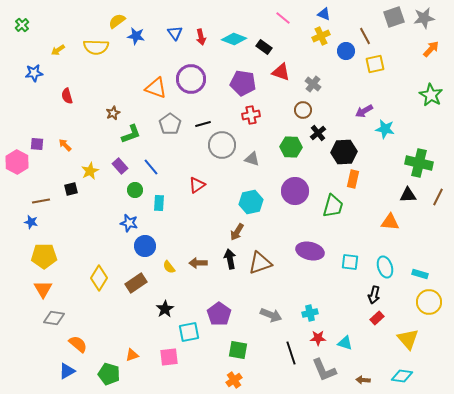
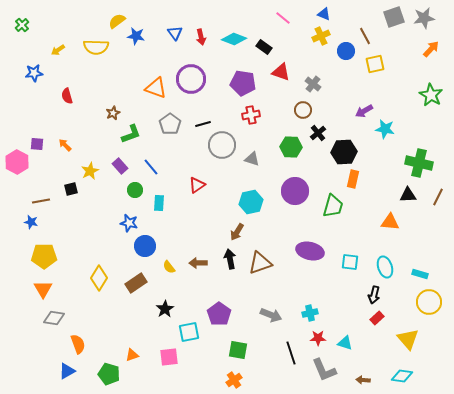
orange semicircle at (78, 344): rotated 30 degrees clockwise
